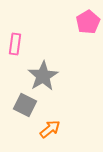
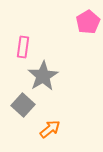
pink rectangle: moved 8 px right, 3 px down
gray square: moved 2 px left; rotated 15 degrees clockwise
